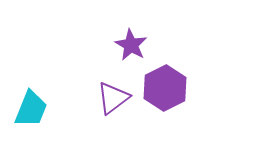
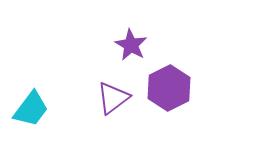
purple hexagon: moved 4 px right
cyan trapezoid: rotated 15 degrees clockwise
